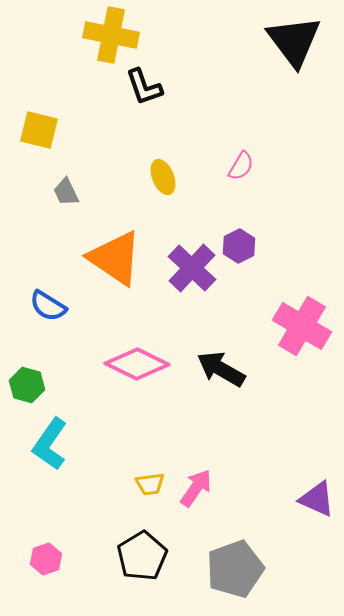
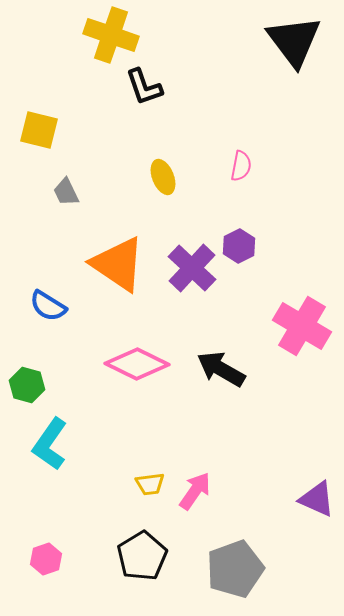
yellow cross: rotated 8 degrees clockwise
pink semicircle: rotated 20 degrees counterclockwise
orange triangle: moved 3 px right, 6 px down
pink arrow: moved 1 px left, 3 px down
